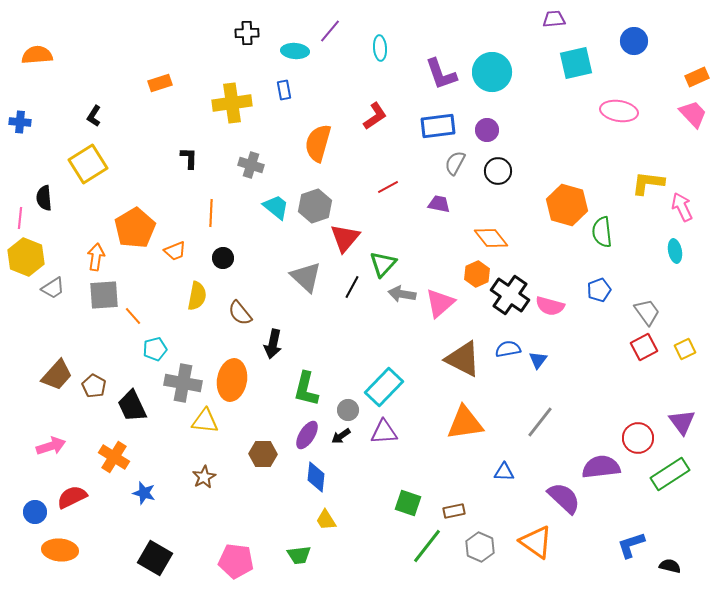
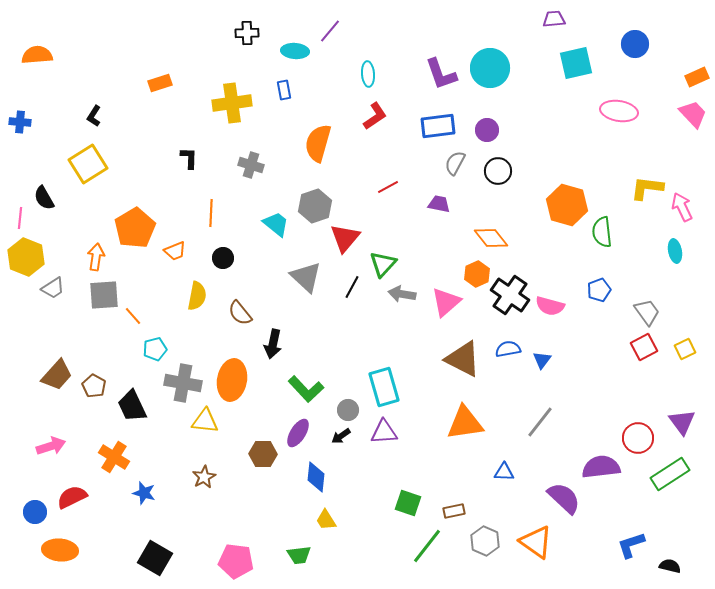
blue circle at (634, 41): moved 1 px right, 3 px down
cyan ellipse at (380, 48): moved 12 px left, 26 px down
cyan circle at (492, 72): moved 2 px left, 4 px up
yellow L-shape at (648, 183): moved 1 px left, 5 px down
black semicircle at (44, 198): rotated 25 degrees counterclockwise
cyan trapezoid at (276, 207): moved 17 px down
pink triangle at (440, 303): moved 6 px right, 1 px up
blue triangle at (538, 360): moved 4 px right
cyan rectangle at (384, 387): rotated 60 degrees counterclockwise
green L-shape at (306, 389): rotated 57 degrees counterclockwise
purple ellipse at (307, 435): moved 9 px left, 2 px up
gray hexagon at (480, 547): moved 5 px right, 6 px up
